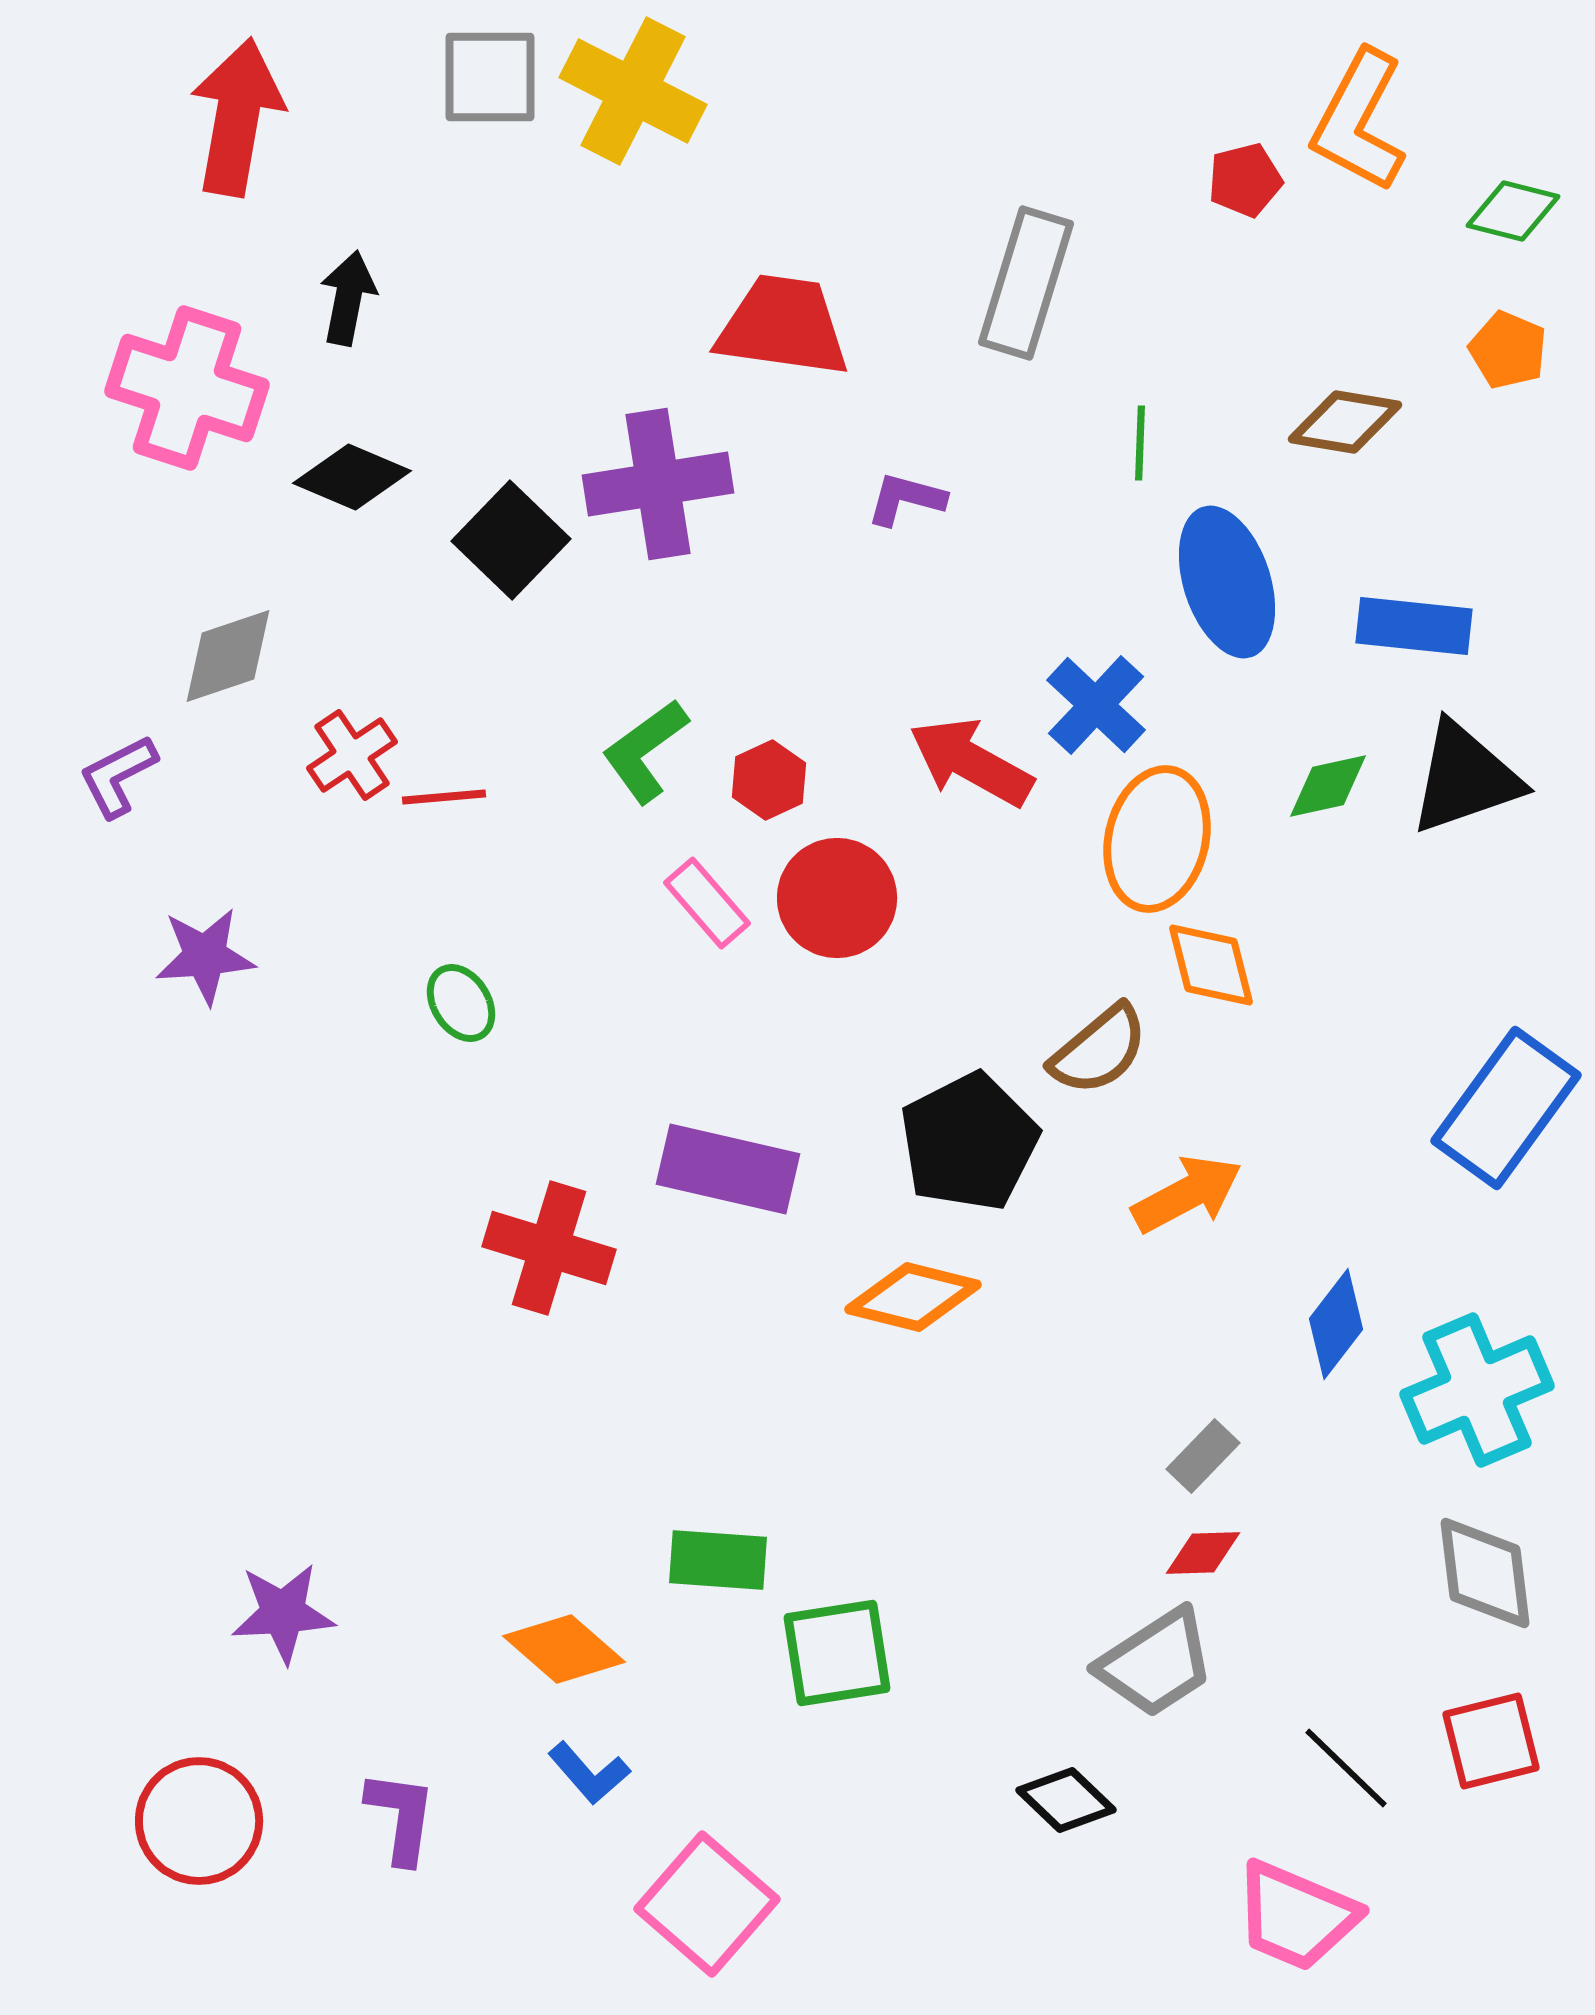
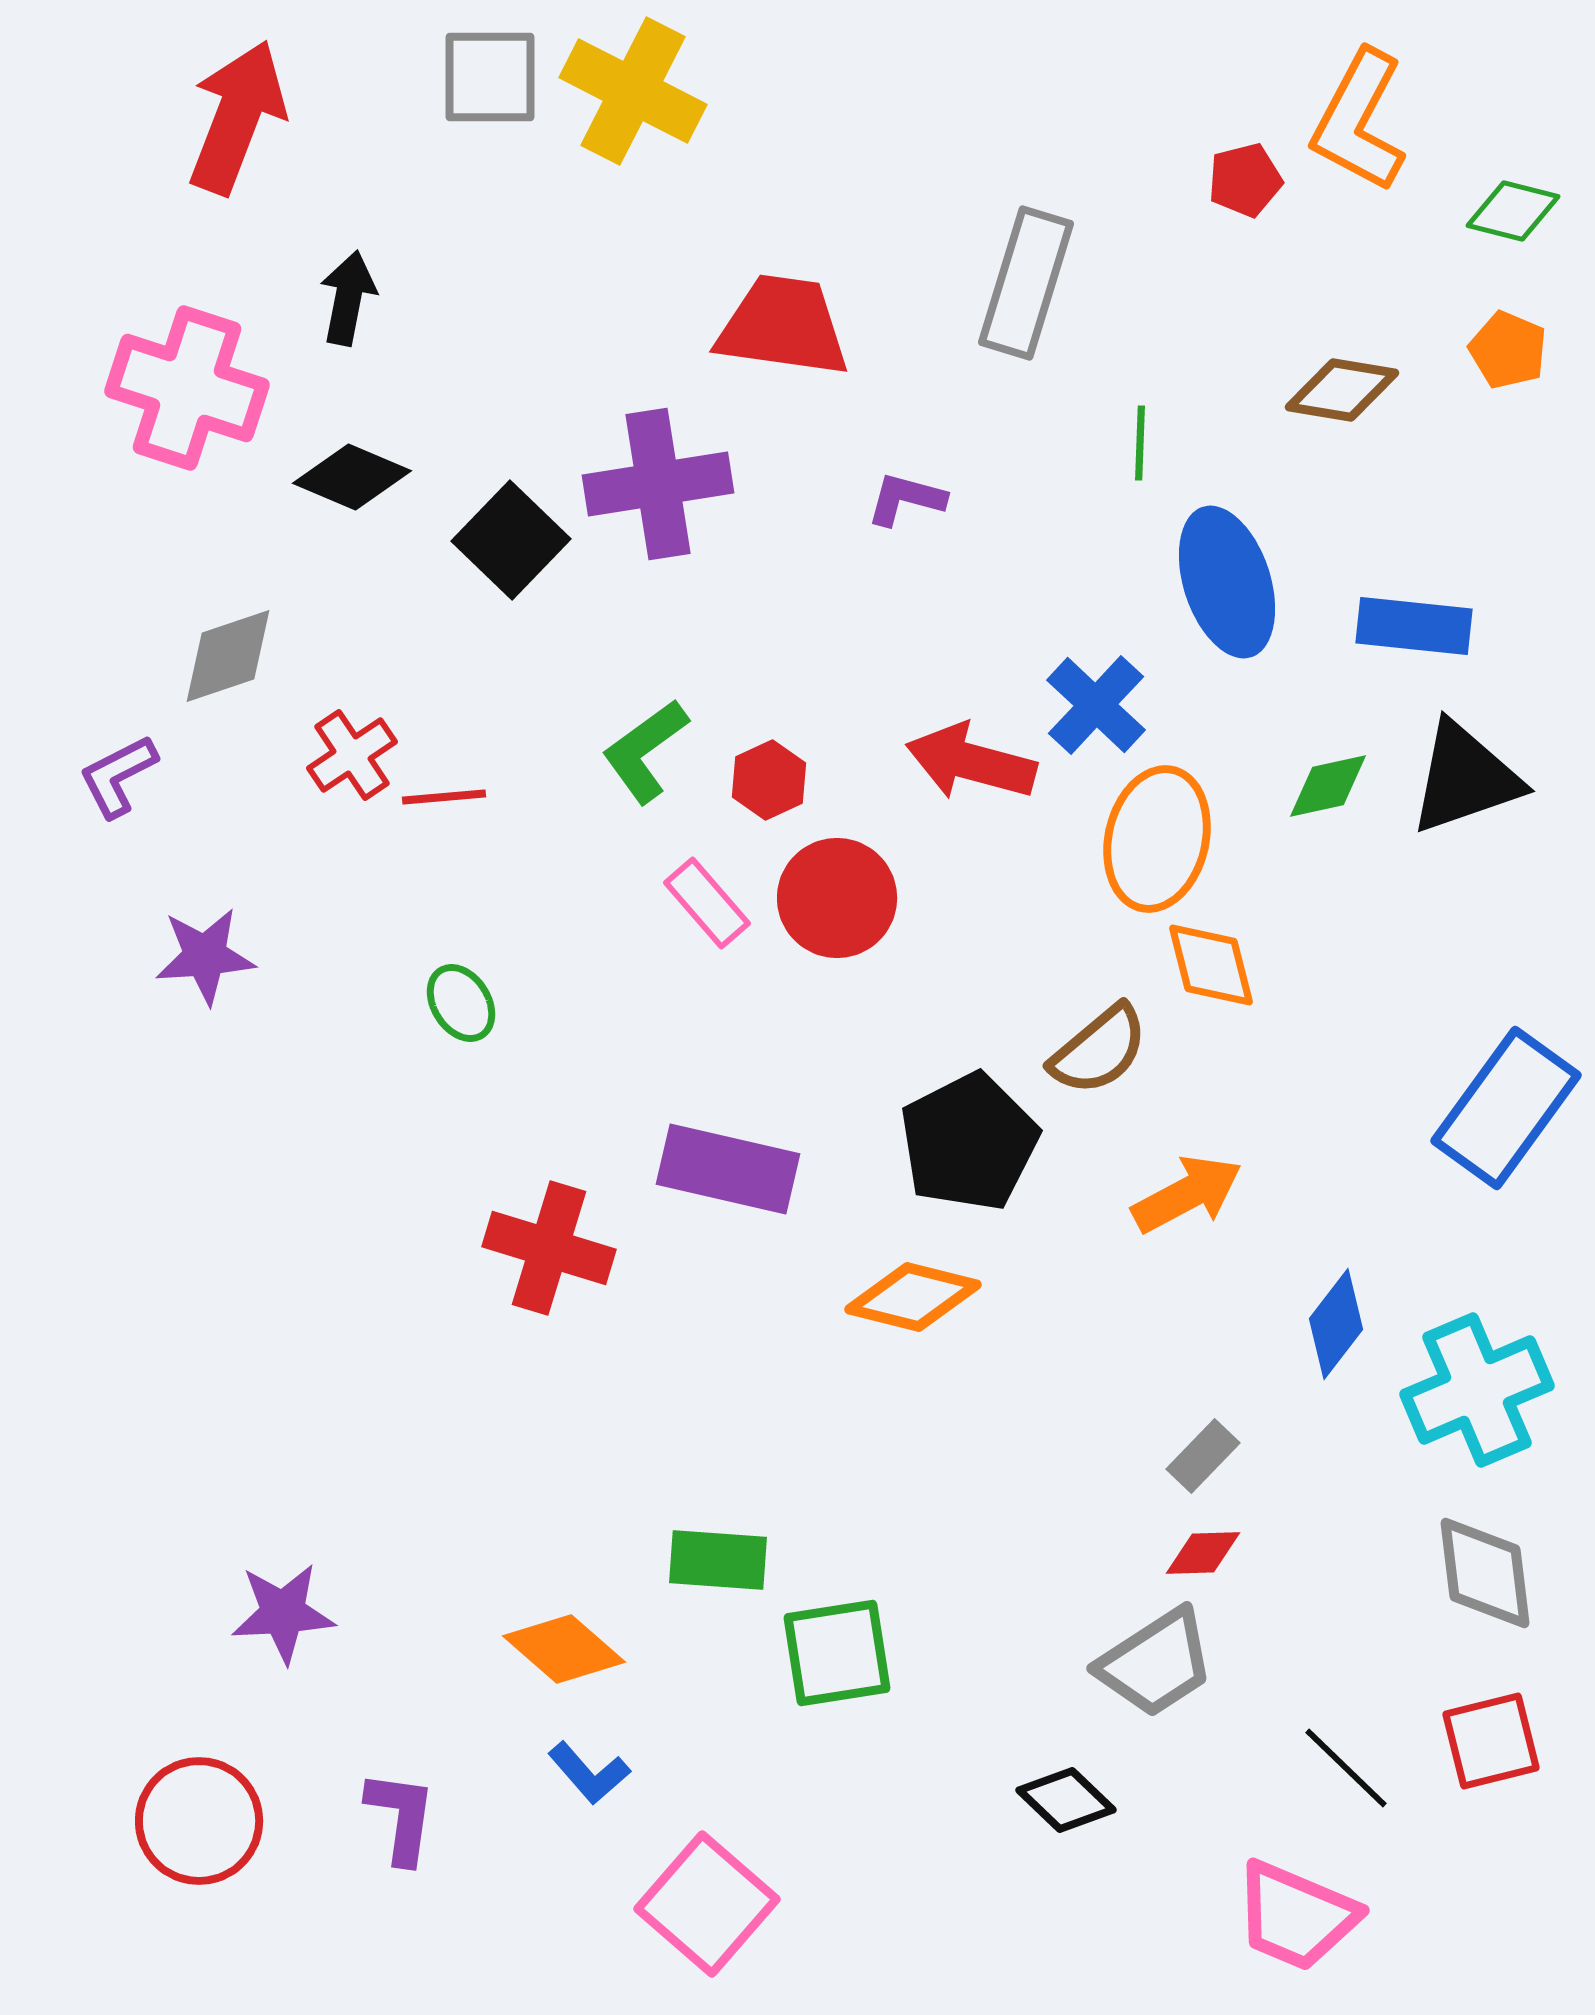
red arrow at (237, 117): rotated 11 degrees clockwise
brown diamond at (1345, 422): moved 3 px left, 32 px up
red arrow at (971, 762): rotated 14 degrees counterclockwise
